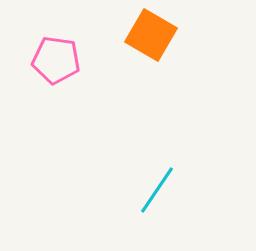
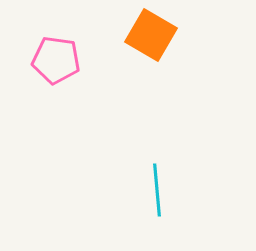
cyan line: rotated 39 degrees counterclockwise
